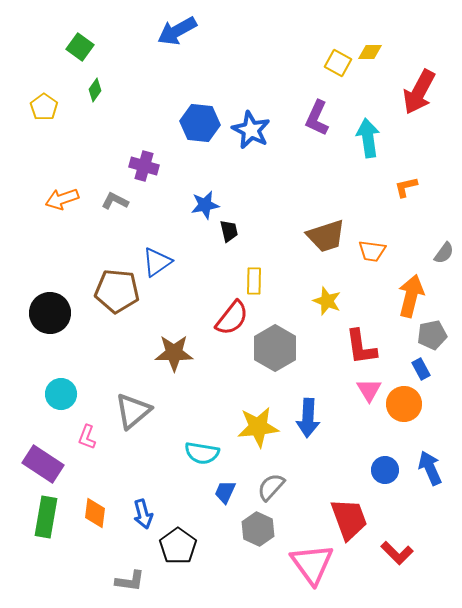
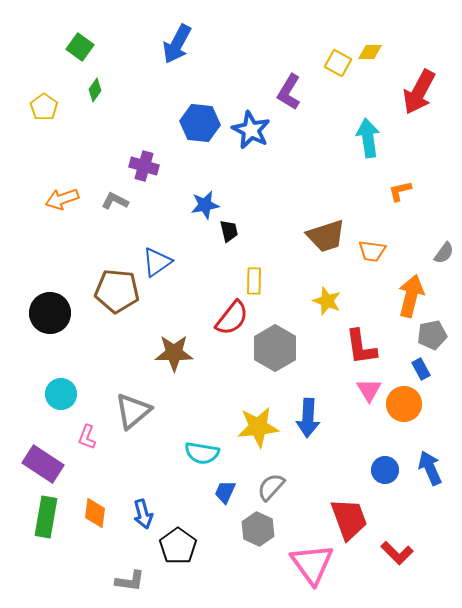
blue arrow at (177, 31): moved 13 px down; rotated 33 degrees counterclockwise
purple L-shape at (317, 118): moved 28 px left, 26 px up; rotated 6 degrees clockwise
orange L-shape at (406, 187): moved 6 px left, 4 px down
